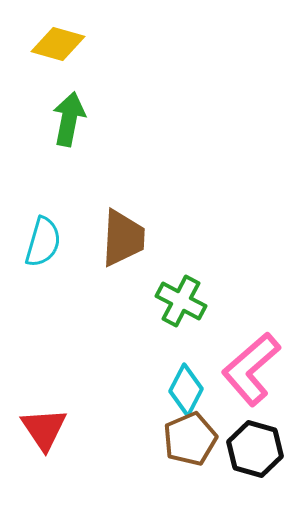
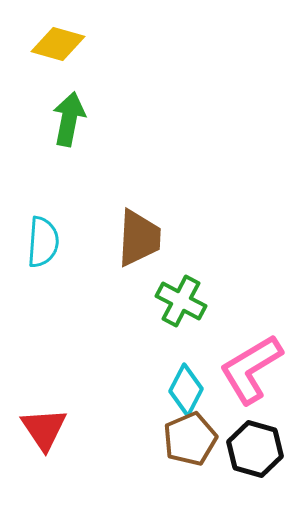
brown trapezoid: moved 16 px right
cyan semicircle: rotated 12 degrees counterclockwise
pink L-shape: rotated 10 degrees clockwise
